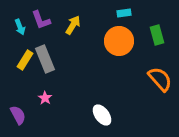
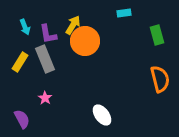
purple L-shape: moved 7 px right, 14 px down; rotated 10 degrees clockwise
cyan arrow: moved 5 px right
orange circle: moved 34 px left
yellow rectangle: moved 5 px left, 2 px down
orange semicircle: rotated 28 degrees clockwise
purple semicircle: moved 4 px right, 4 px down
